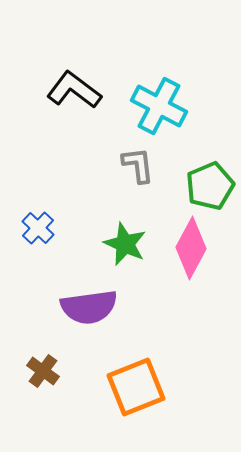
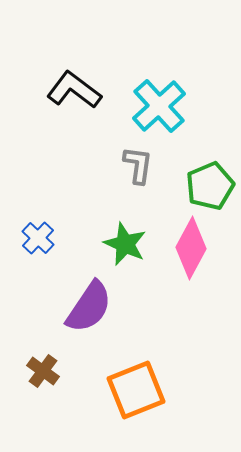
cyan cross: rotated 20 degrees clockwise
gray L-shape: rotated 15 degrees clockwise
blue cross: moved 10 px down
purple semicircle: rotated 48 degrees counterclockwise
orange square: moved 3 px down
